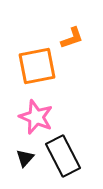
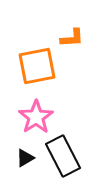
orange L-shape: rotated 15 degrees clockwise
pink star: rotated 16 degrees clockwise
black triangle: rotated 18 degrees clockwise
